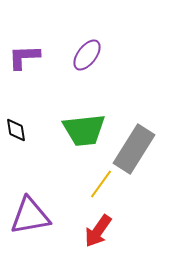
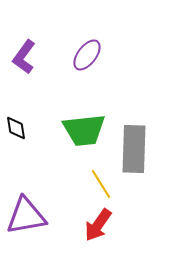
purple L-shape: rotated 52 degrees counterclockwise
black diamond: moved 2 px up
gray rectangle: rotated 30 degrees counterclockwise
yellow line: rotated 68 degrees counterclockwise
purple triangle: moved 4 px left
red arrow: moved 6 px up
